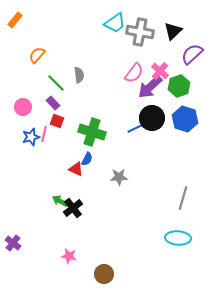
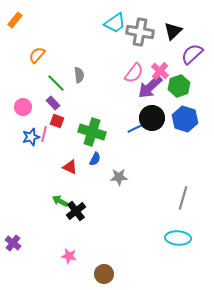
blue semicircle: moved 8 px right
red triangle: moved 6 px left, 2 px up
black cross: moved 3 px right, 3 px down
